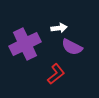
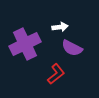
white arrow: moved 1 px right, 1 px up
purple semicircle: moved 1 px down
